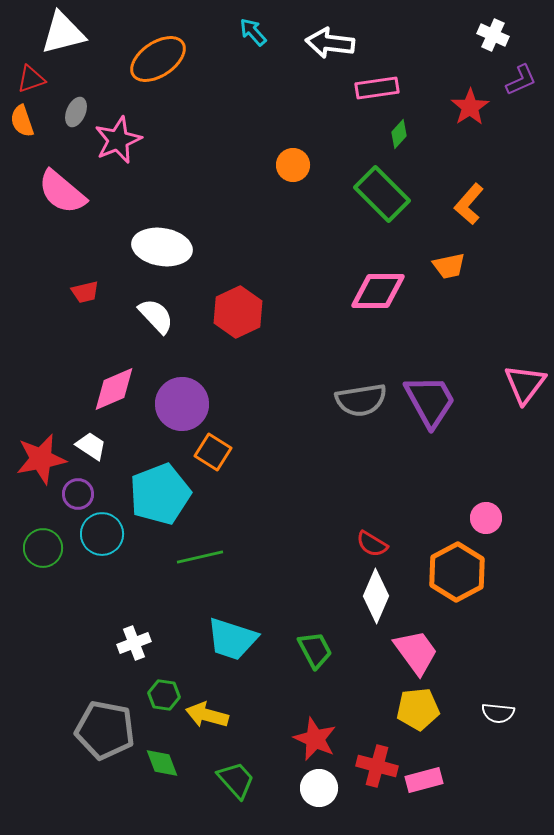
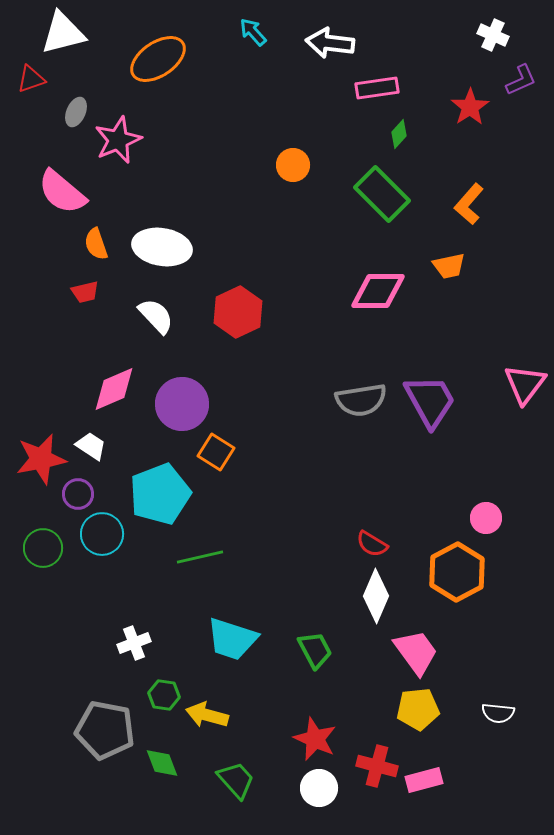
orange semicircle at (22, 121): moved 74 px right, 123 px down
orange square at (213, 452): moved 3 px right
